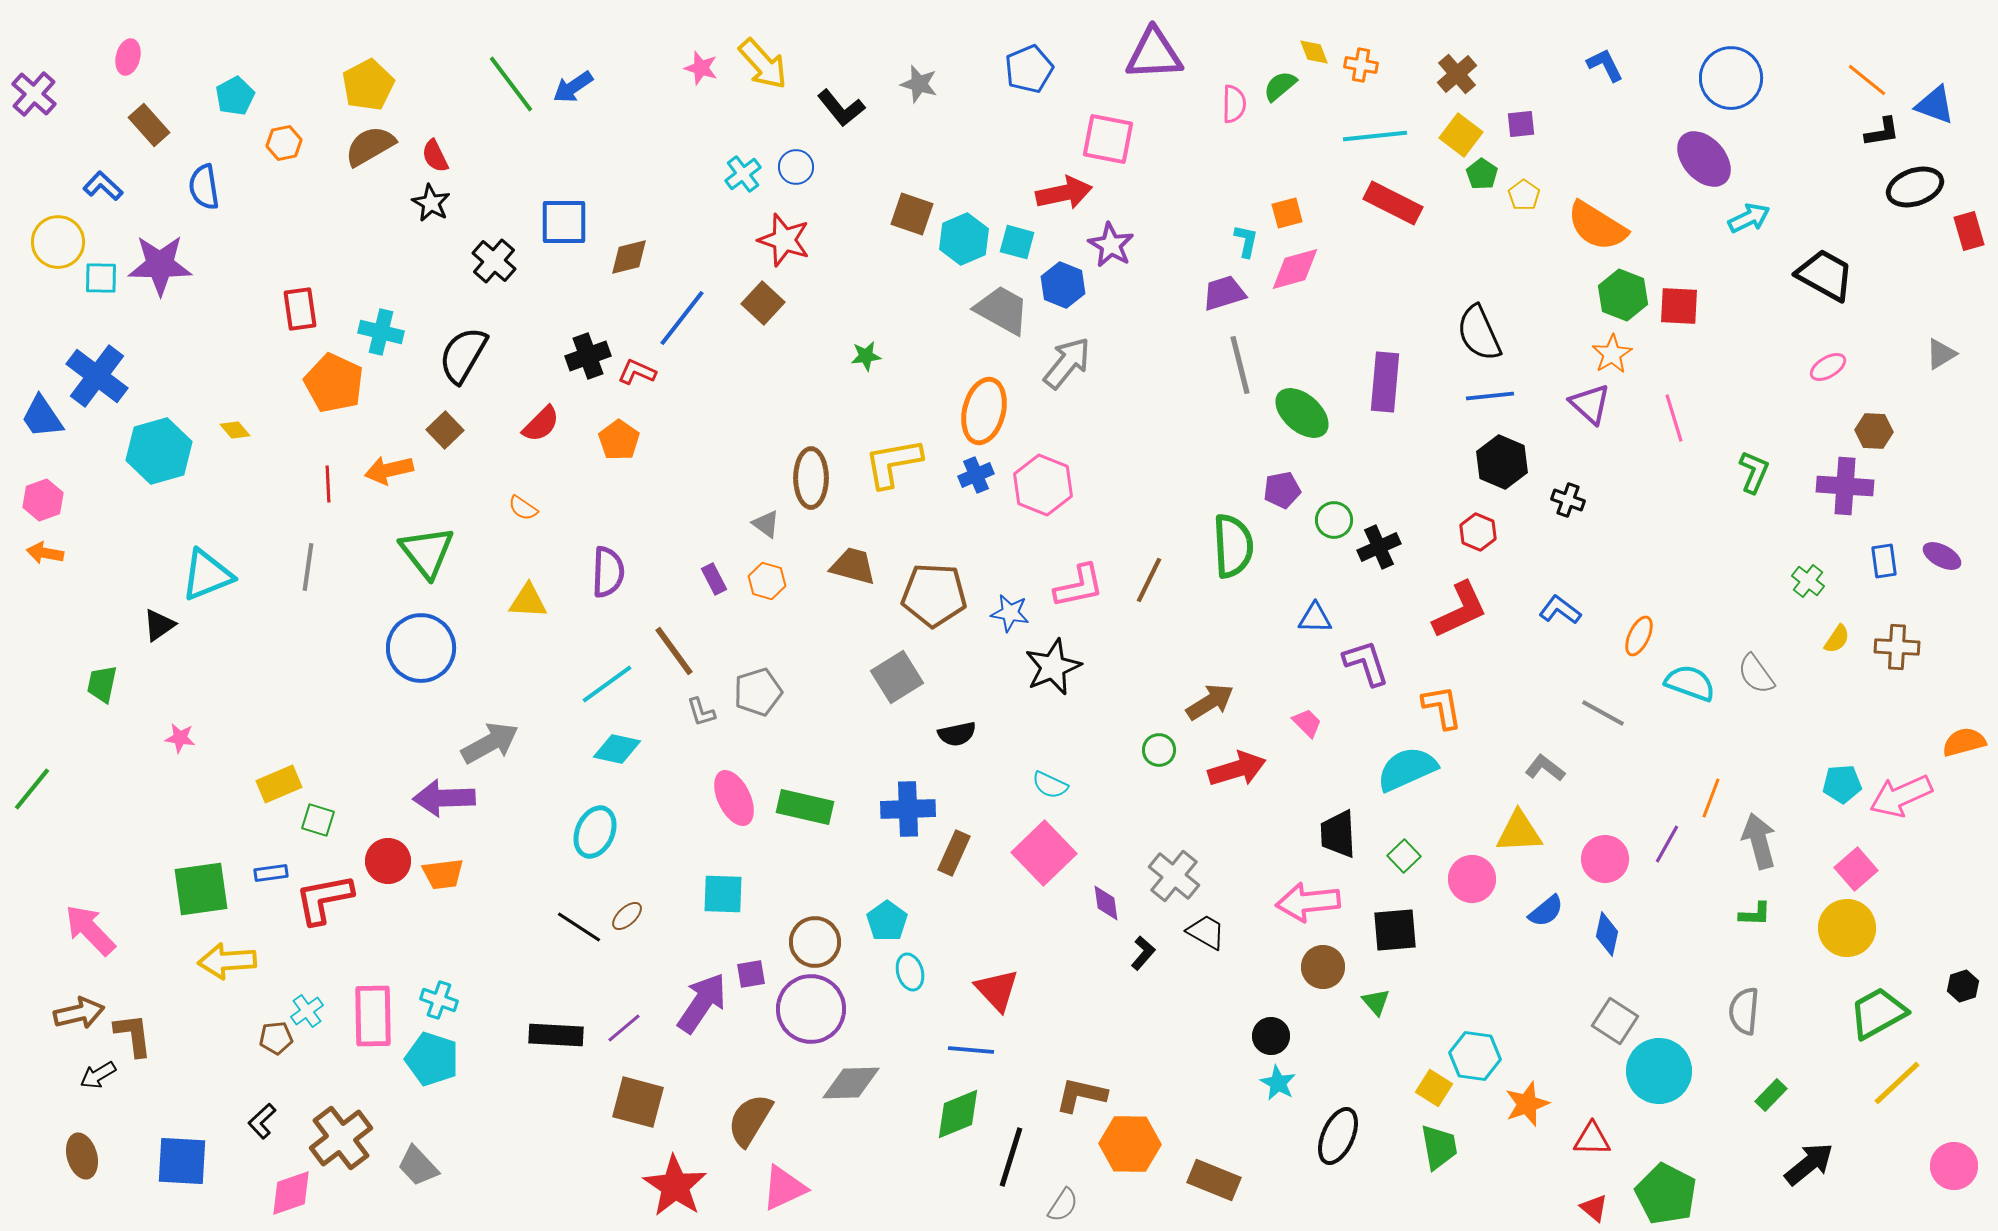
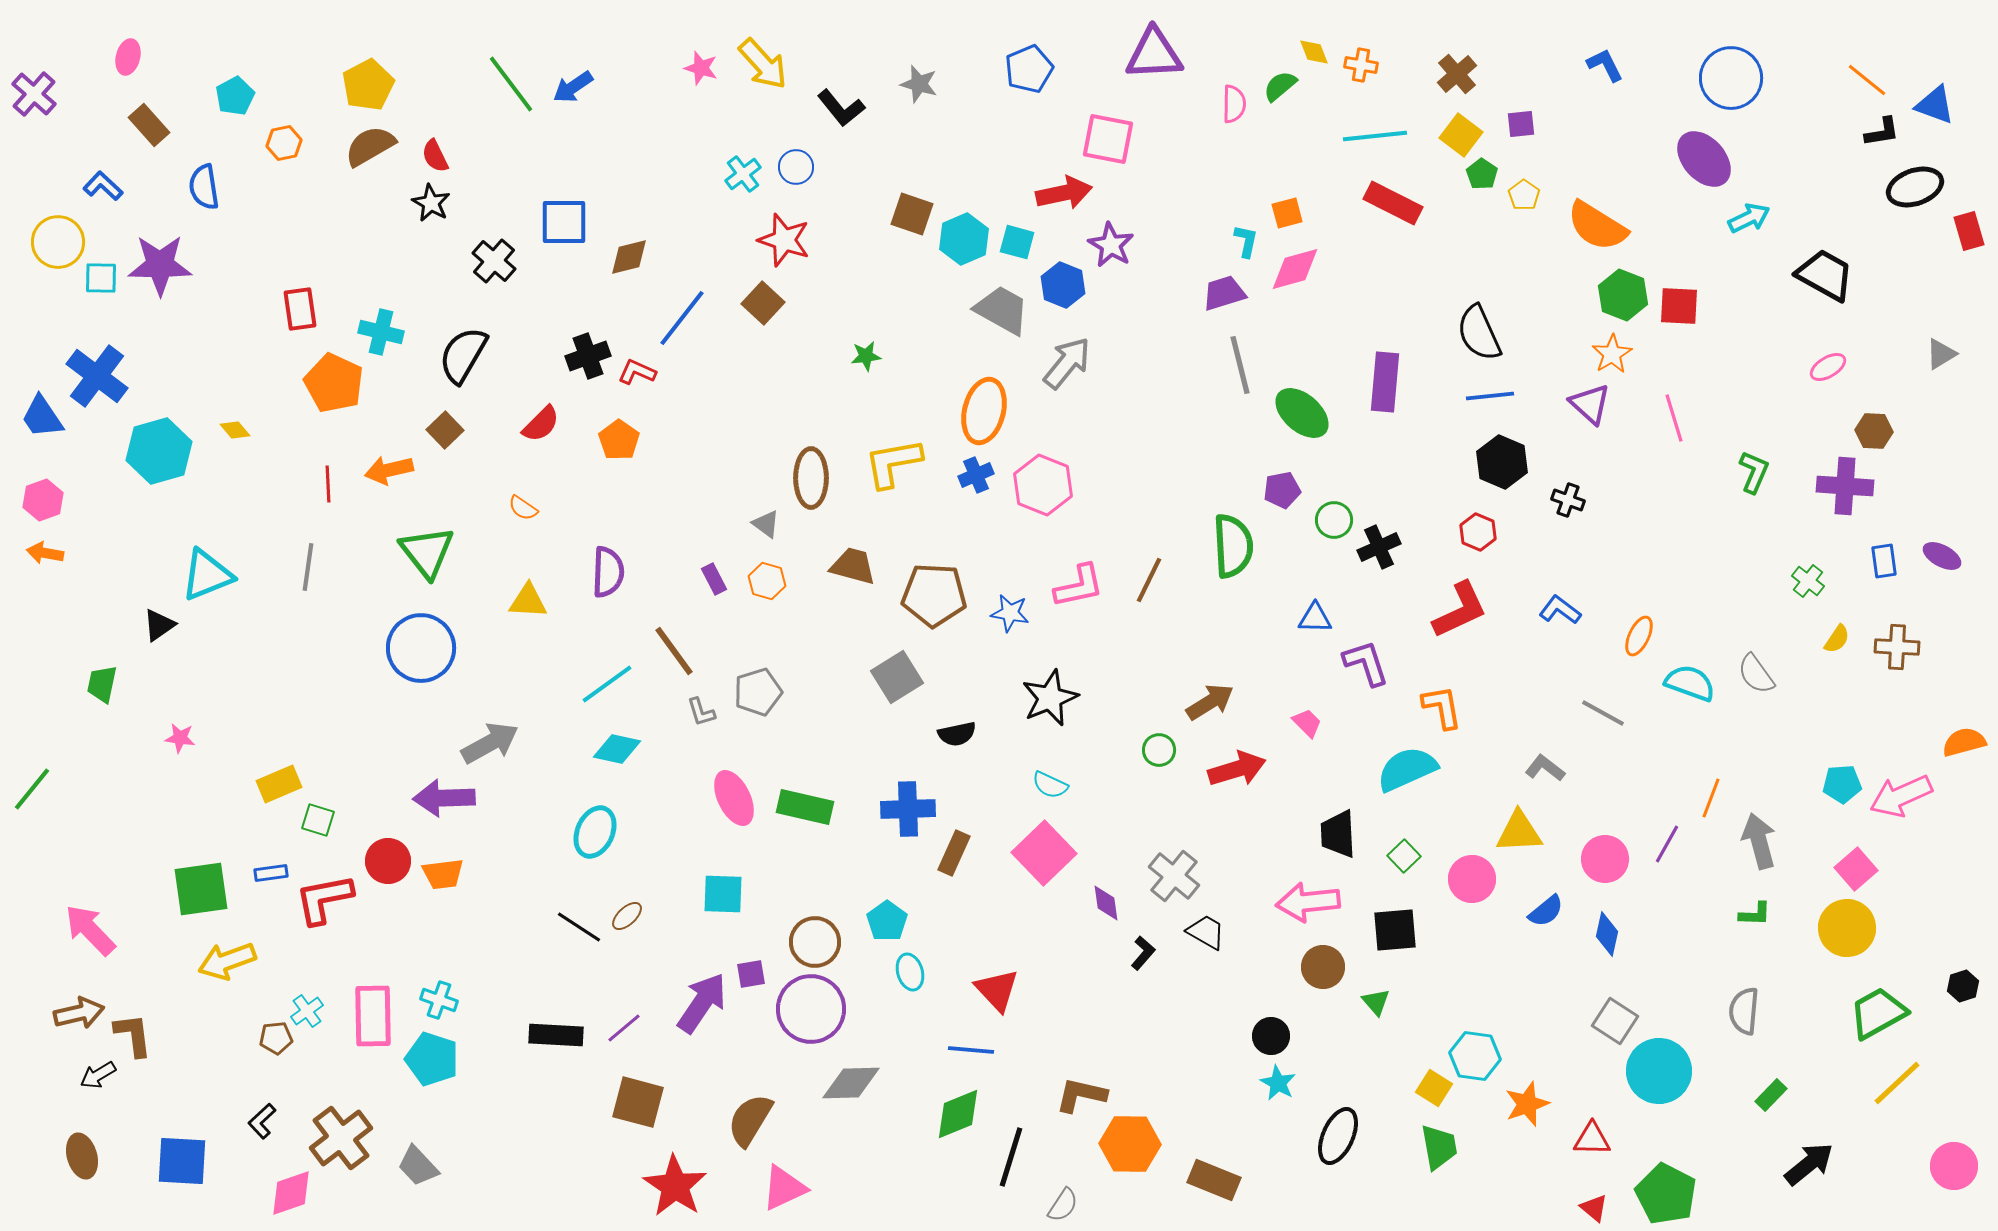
black star at (1053, 667): moved 3 px left, 31 px down
yellow arrow at (227, 961): rotated 16 degrees counterclockwise
